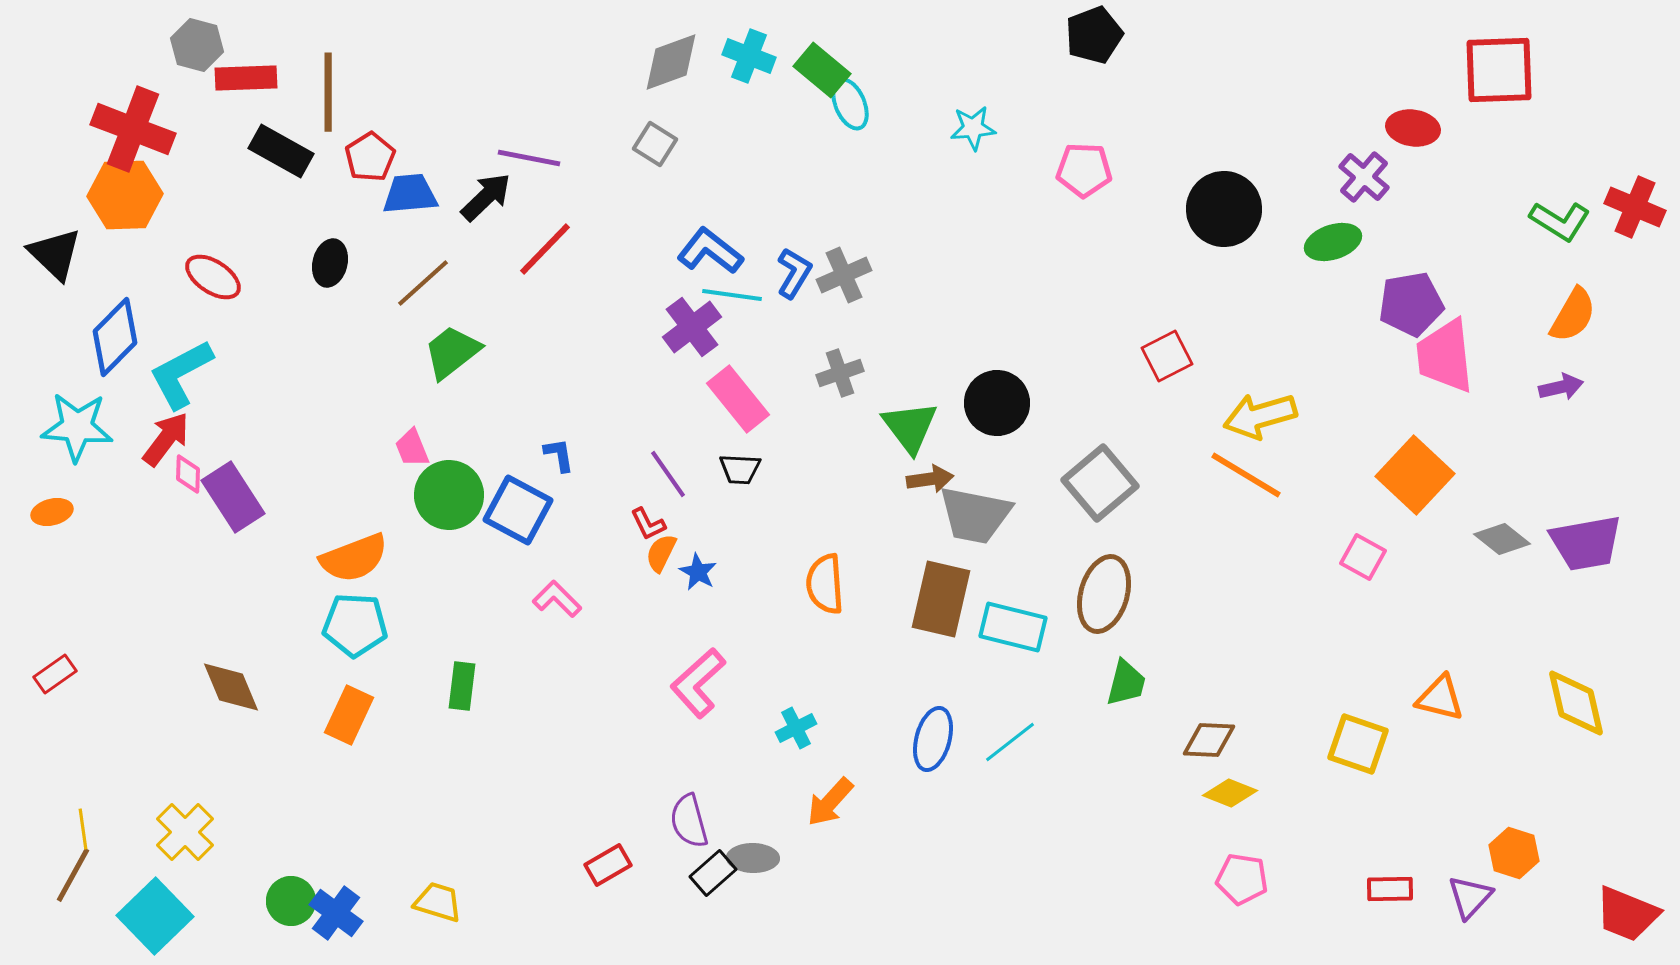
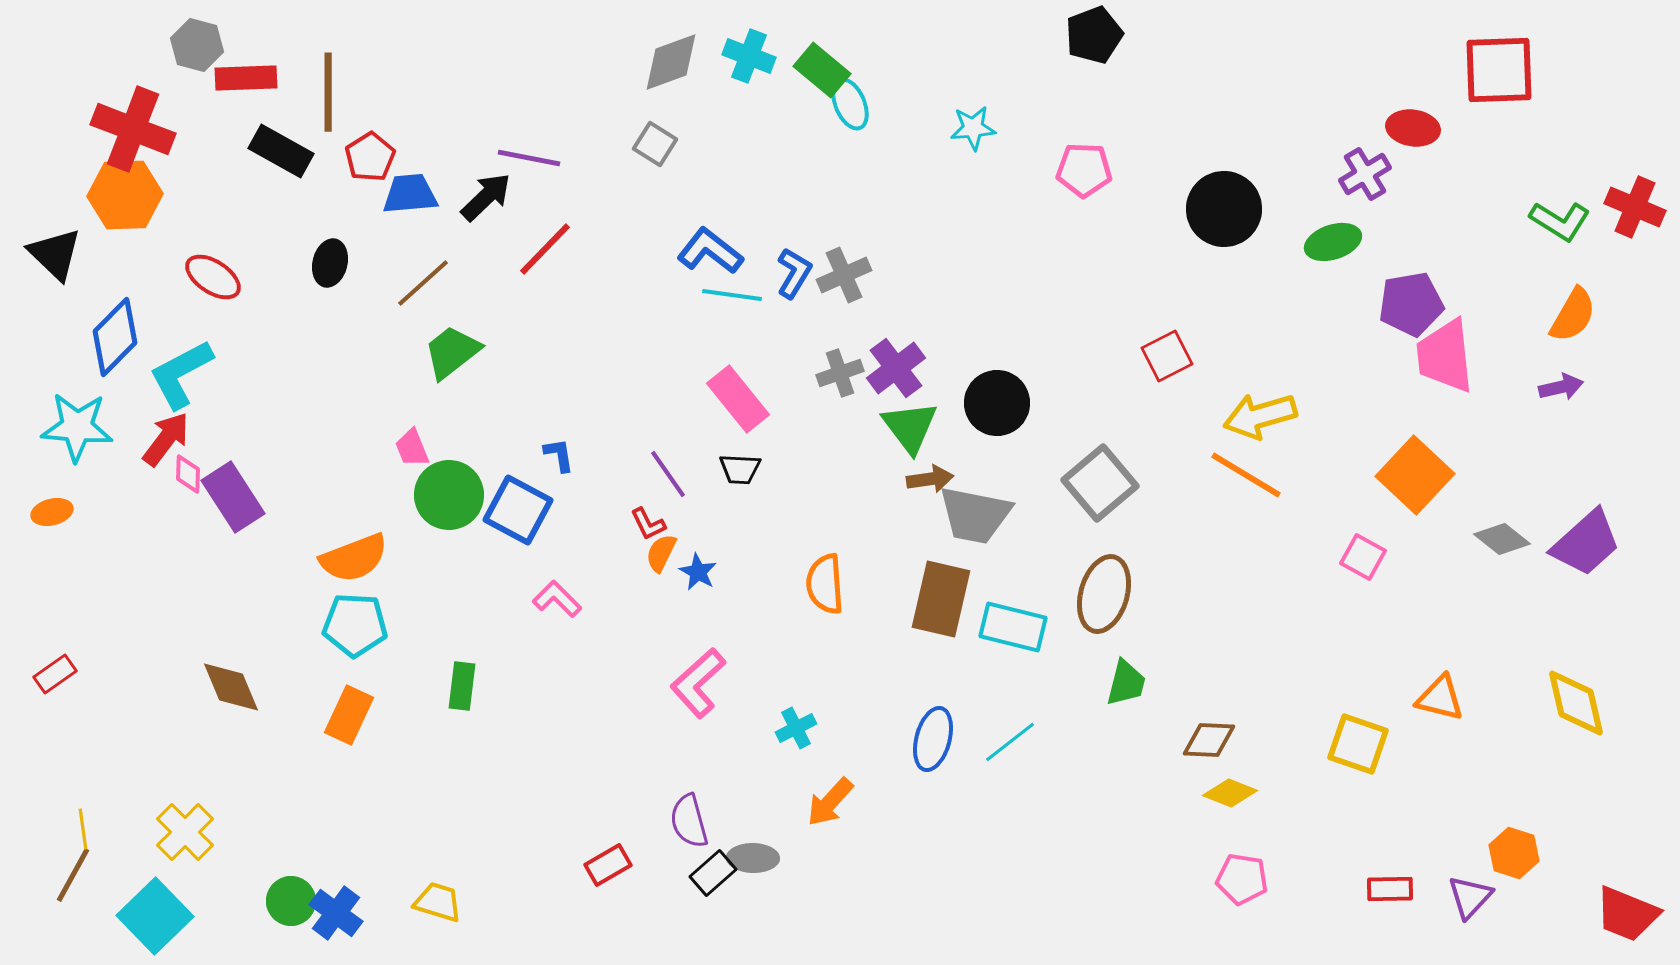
purple cross at (1364, 177): moved 1 px right, 3 px up; rotated 18 degrees clockwise
purple cross at (692, 327): moved 204 px right, 41 px down
purple trapezoid at (1586, 543): rotated 32 degrees counterclockwise
